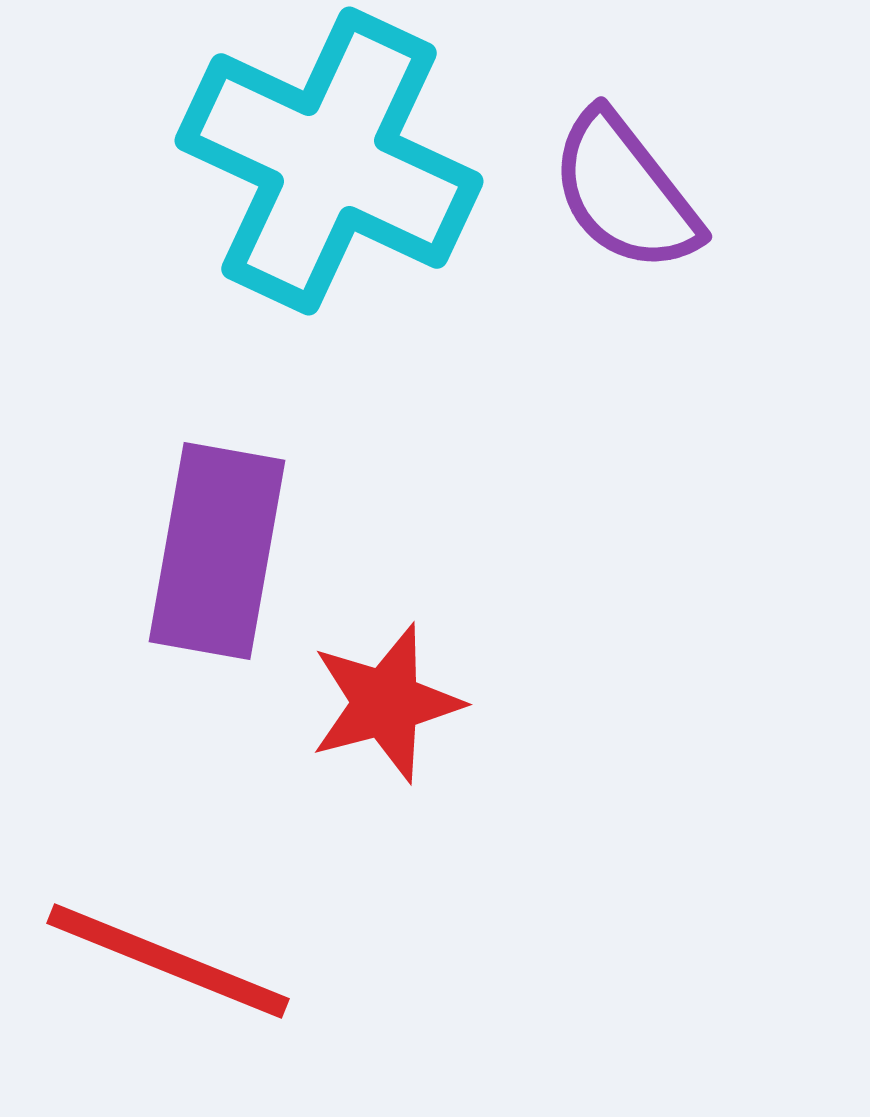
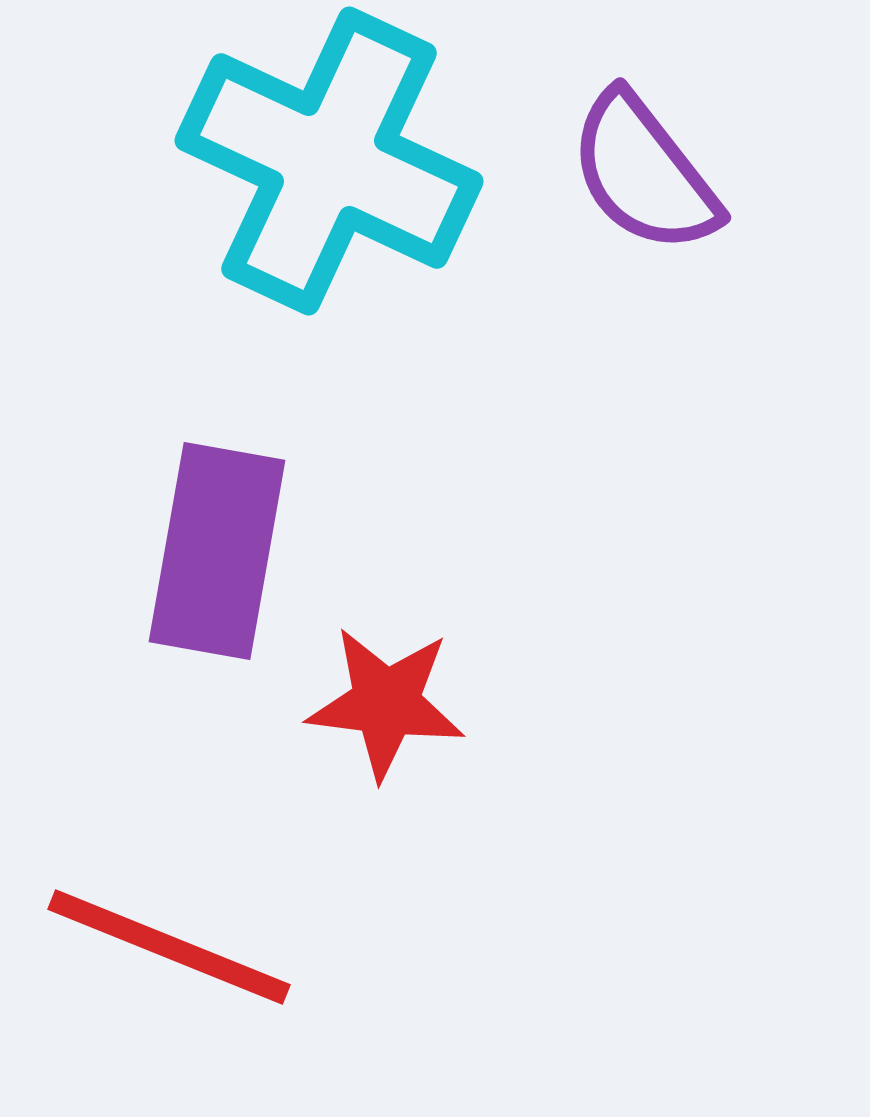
purple semicircle: moved 19 px right, 19 px up
red star: rotated 22 degrees clockwise
red line: moved 1 px right, 14 px up
